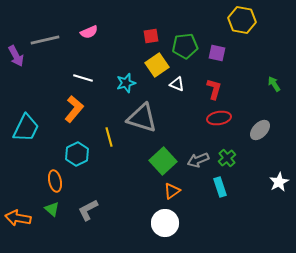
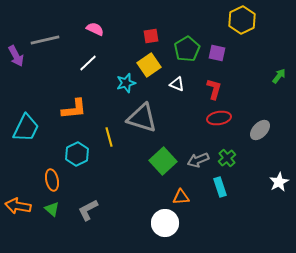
yellow hexagon: rotated 24 degrees clockwise
pink semicircle: moved 6 px right, 3 px up; rotated 132 degrees counterclockwise
green pentagon: moved 2 px right, 3 px down; rotated 25 degrees counterclockwise
yellow square: moved 8 px left
white line: moved 5 px right, 15 px up; rotated 60 degrees counterclockwise
green arrow: moved 5 px right, 8 px up; rotated 70 degrees clockwise
orange L-shape: rotated 44 degrees clockwise
orange ellipse: moved 3 px left, 1 px up
orange triangle: moved 9 px right, 6 px down; rotated 30 degrees clockwise
orange arrow: moved 12 px up
